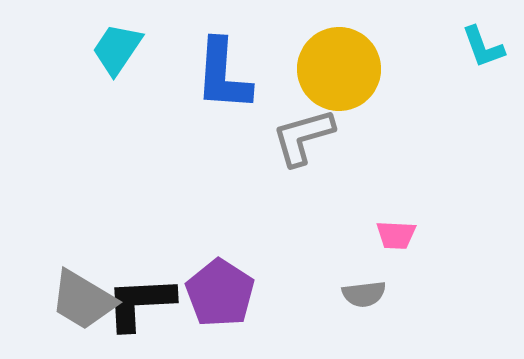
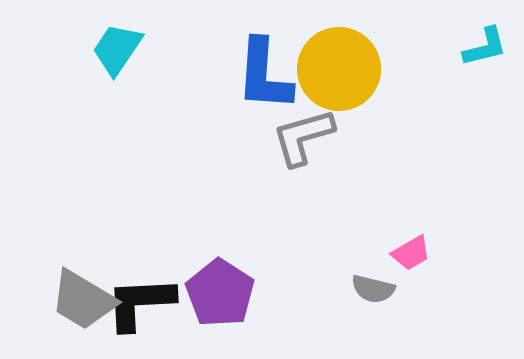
cyan L-shape: moved 2 px right; rotated 84 degrees counterclockwise
blue L-shape: moved 41 px right
pink trapezoid: moved 15 px right, 18 px down; rotated 33 degrees counterclockwise
gray semicircle: moved 9 px right, 5 px up; rotated 21 degrees clockwise
